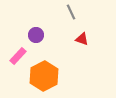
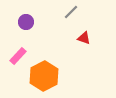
gray line: rotated 70 degrees clockwise
purple circle: moved 10 px left, 13 px up
red triangle: moved 2 px right, 1 px up
